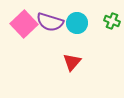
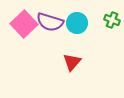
green cross: moved 1 px up
